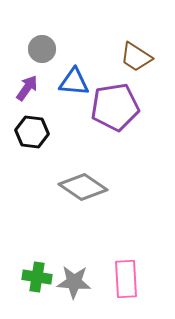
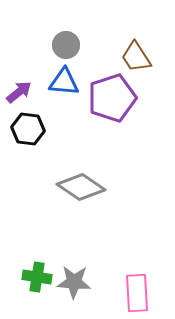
gray circle: moved 24 px right, 4 px up
brown trapezoid: rotated 24 degrees clockwise
blue triangle: moved 10 px left
purple arrow: moved 8 px left, 4 px down; rotated 16 degrees clockwise
purple pentagon: moved 3 px left, 9 px up; rotated 9 degrees counterclockwise
black hexagon: moved 4 px left, 3 px up
gray diamond: moved 2 px left
pink rectangle: moved 11 px right, 14 px down
